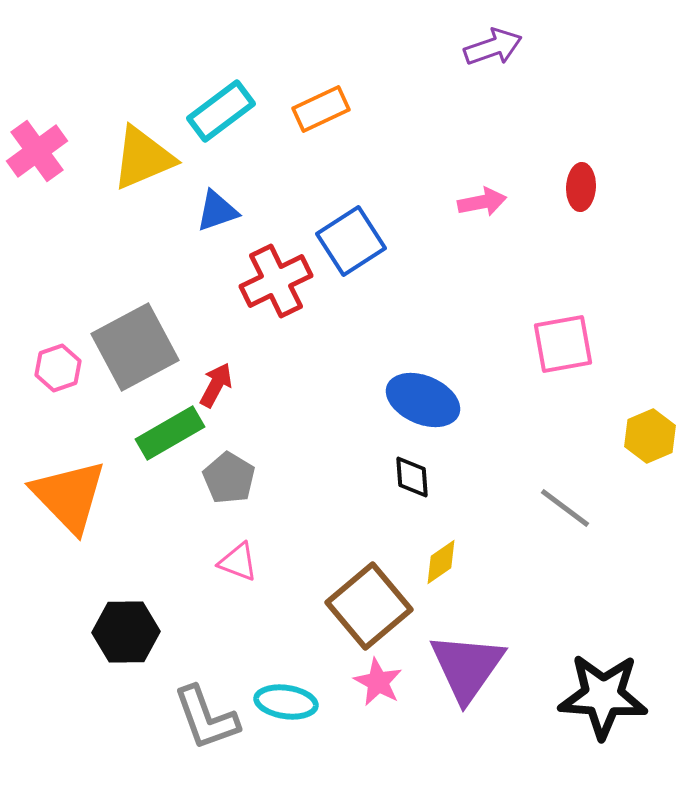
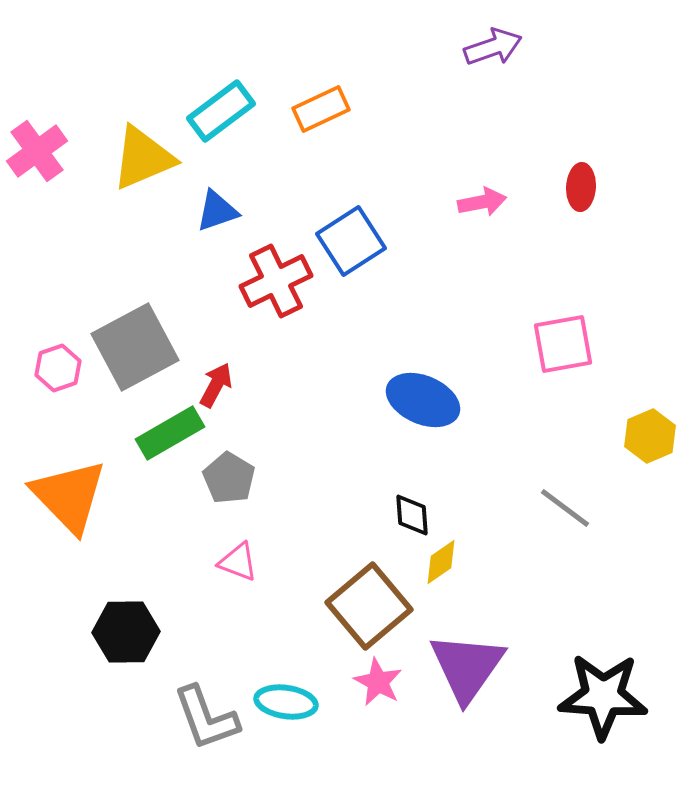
black diamond: moved 38 px down
